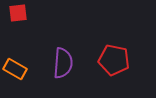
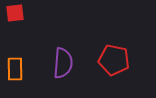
red square: moved 3 px left
orange rectangle: rotated 60 degrees clockwise
